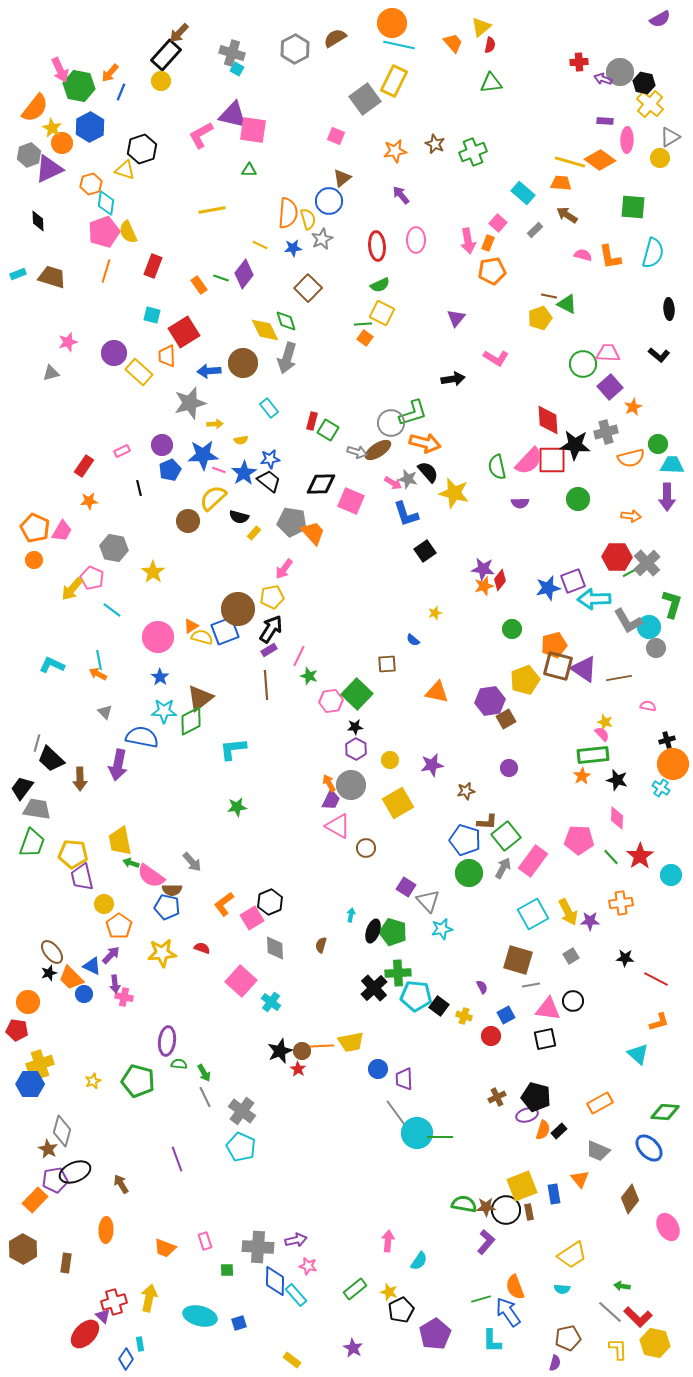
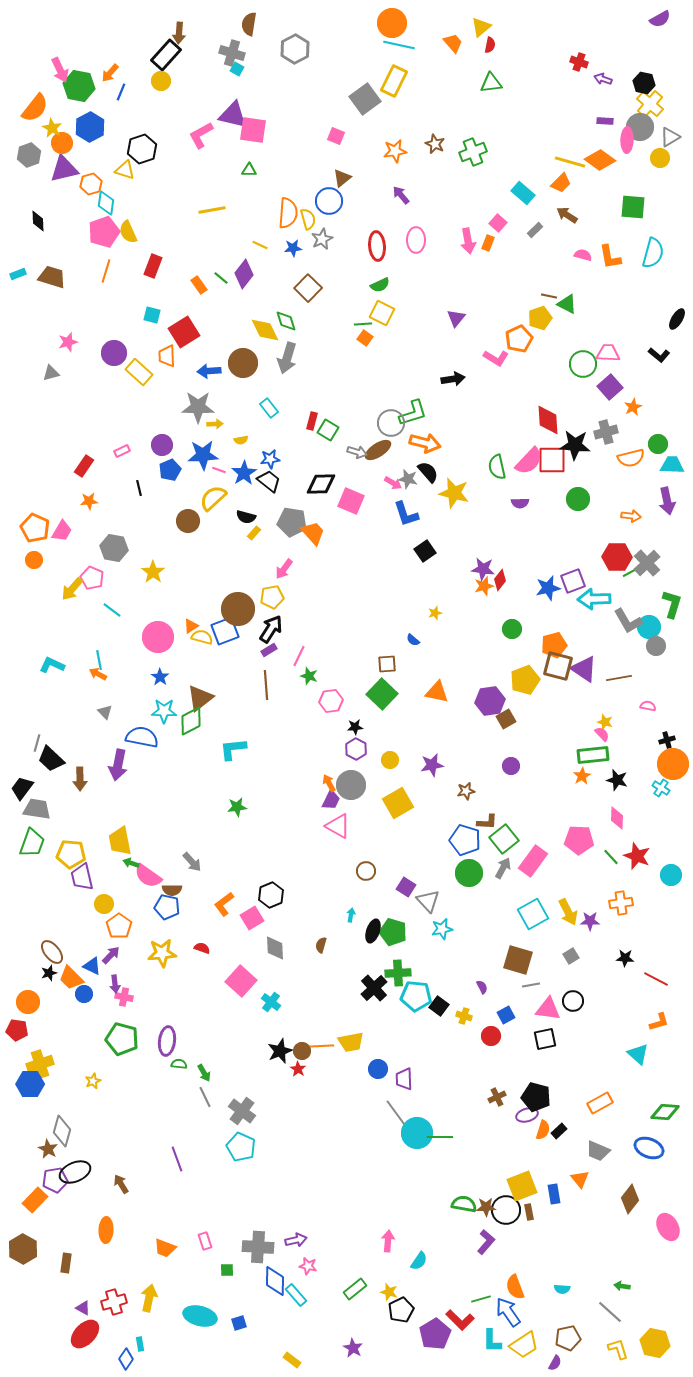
brown arrow at (179, 33): rotated 40 degrees counterclockwise
brown semicircle at (335, 38): moved 86 px left, 14 px up; rotated 50 degrees counterclockwise
red cross at (579, 62): rotated 24 degrees clockwise
gray circle at (620, 72): moved 20 px right, 55 px down
purple triangle at (49, 169): moved 15 px right; rotated 12 degrees clockwise
orange trapezoid at (561, 183): rotated 130 degrees clockwise
orange pentagon at (492, 271): moved 27 px right, 68 px down; rotated 16 degrees counterclockwise
green line at (221, 278): rotated 21 degrees clockwise
black ellipse at (669, 309): moved 8 px right, 10 px down; rotated 35 degrees clockwise
gray star at (190, 403): moved 8 px right, 4 px down; rotated 16 degrees clockwise
purple arrow at (667, 497): moved 4 px down; rotated 12 degrees counterclockwise
black semicircle at (239, 517): moved 7 px right
gray circle at (656, 648): moved 2 px up
green square at (357, 694): moved 25 px right
purple circle at (509, 768): moved 2 px right, 2 px up
green square at (506, 836): moved 2 px left, 3 px down
brown circle at (366, 848): moved 23 px down
yellow pentagon at (73, 854): moved 2 px left
red star at (640, 856): moved 3 px left; rotated 16 degrees counterclockwise
pink semicircle at (151, 876): moved 3 px left
black hexagon at (270, 902): moved 1 px right, 7 px up
green pentagon at (138, 1081): moved 16 px left, 42 px up
blue ellipse at (649, 1148): rotated 24 degrees counterclockwise
yellow trapezoid at (572, 1255): moved 48 px left, 90 px down
purple triangle at (103, 1316): moved 20 px left, 8 px up; rotated 14 degrees counterclockwise
red L-shape at (638, 1317): moved 178 px left, 3 px down
yellow L-shape at (618, 1349): rotated 15 degrees counterclockwise
purple semicircle at (555, 1363): rotated 14 degrees clockwise
